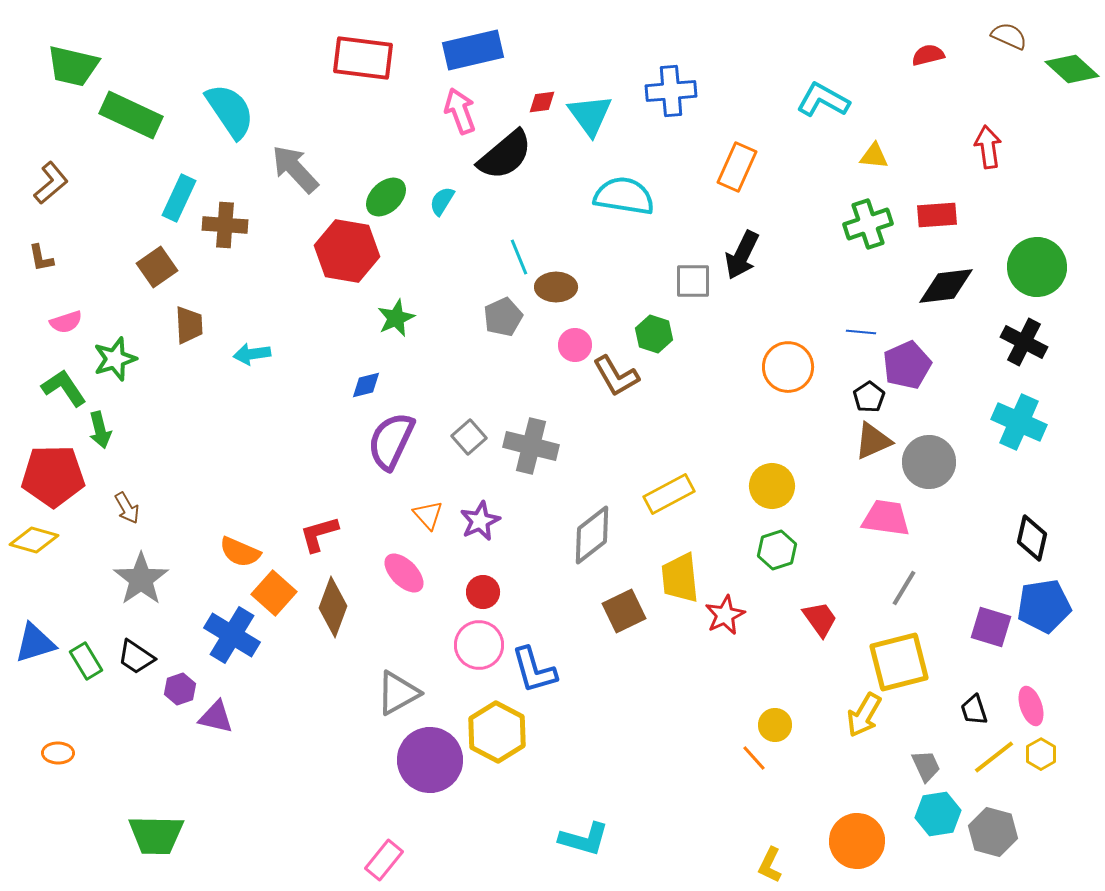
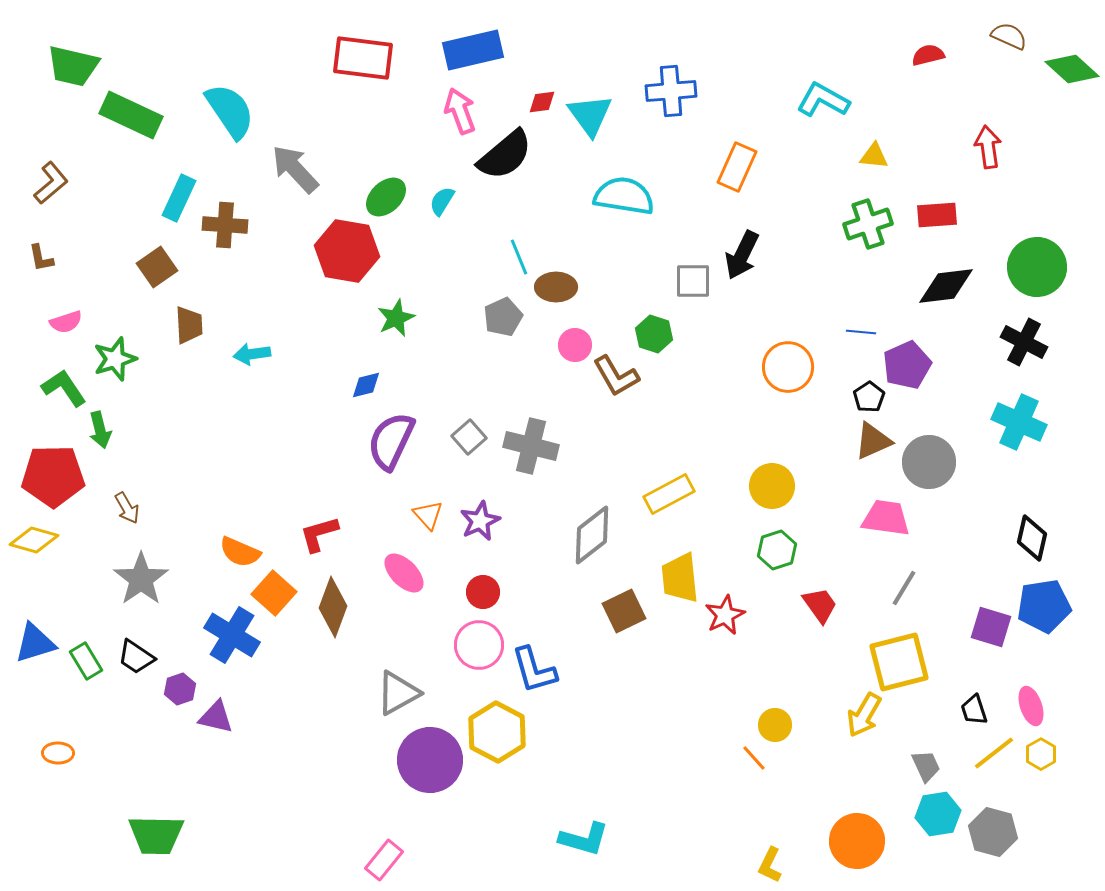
red trapezoid at (820, 619): moved 14 px up
yellow line at (994, 757): moved 4 px up
